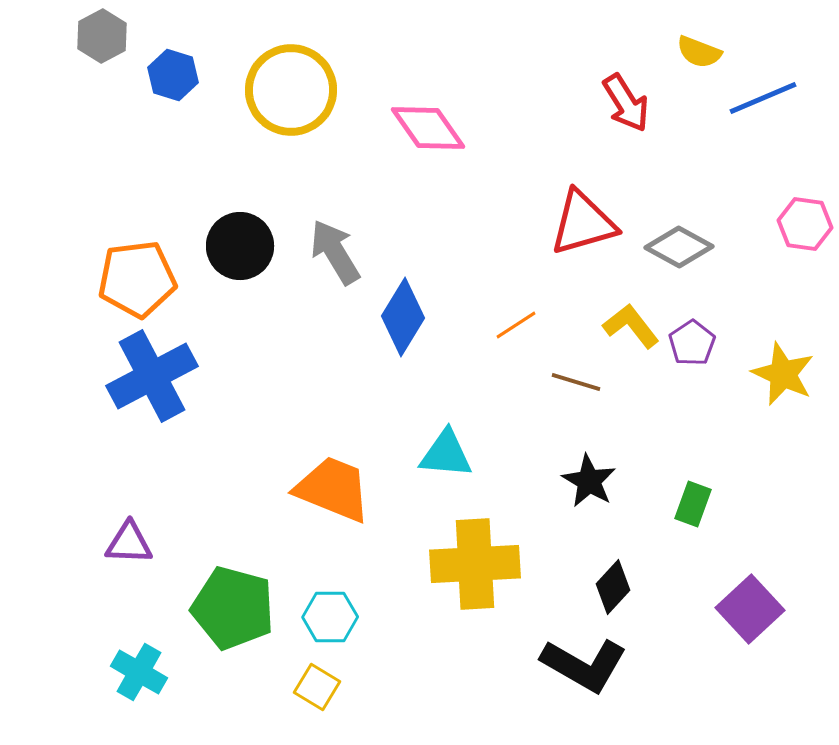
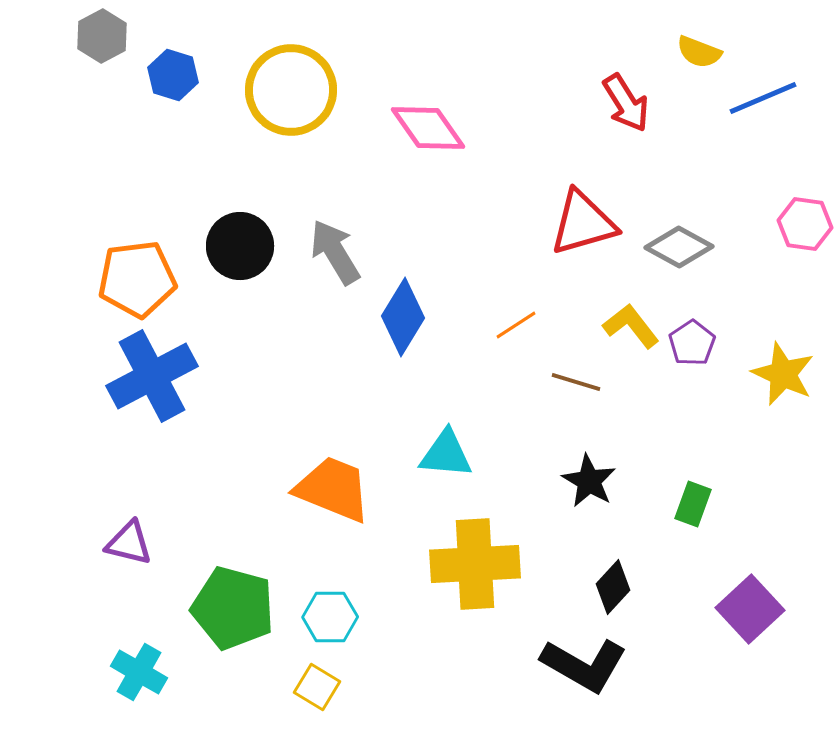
purple triangle: rotated 12 degrees clockwise
